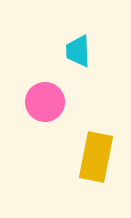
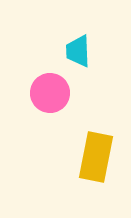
pink circle: moved 5 px right, 9 px up
